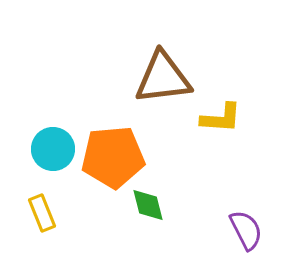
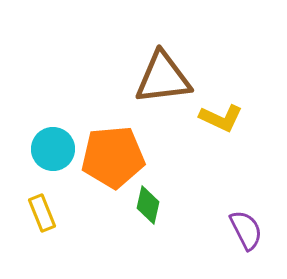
yellow L-shape: rotated 21 degrees clockwise
green diamond: rotated 27 degrees clockwise
